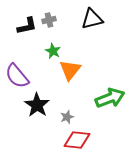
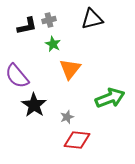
green star: moved 7 px up
orange triangle: moved 1 px up
black star: moved 3 px left
